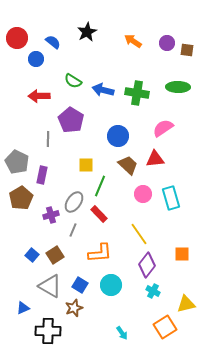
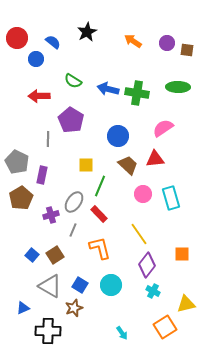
blue arrow at (103, 90): moved 5 px right, 1 px up
orange L-shape at (100, 253): moved 5 px up; rotated 100 degrees counterclockwise
